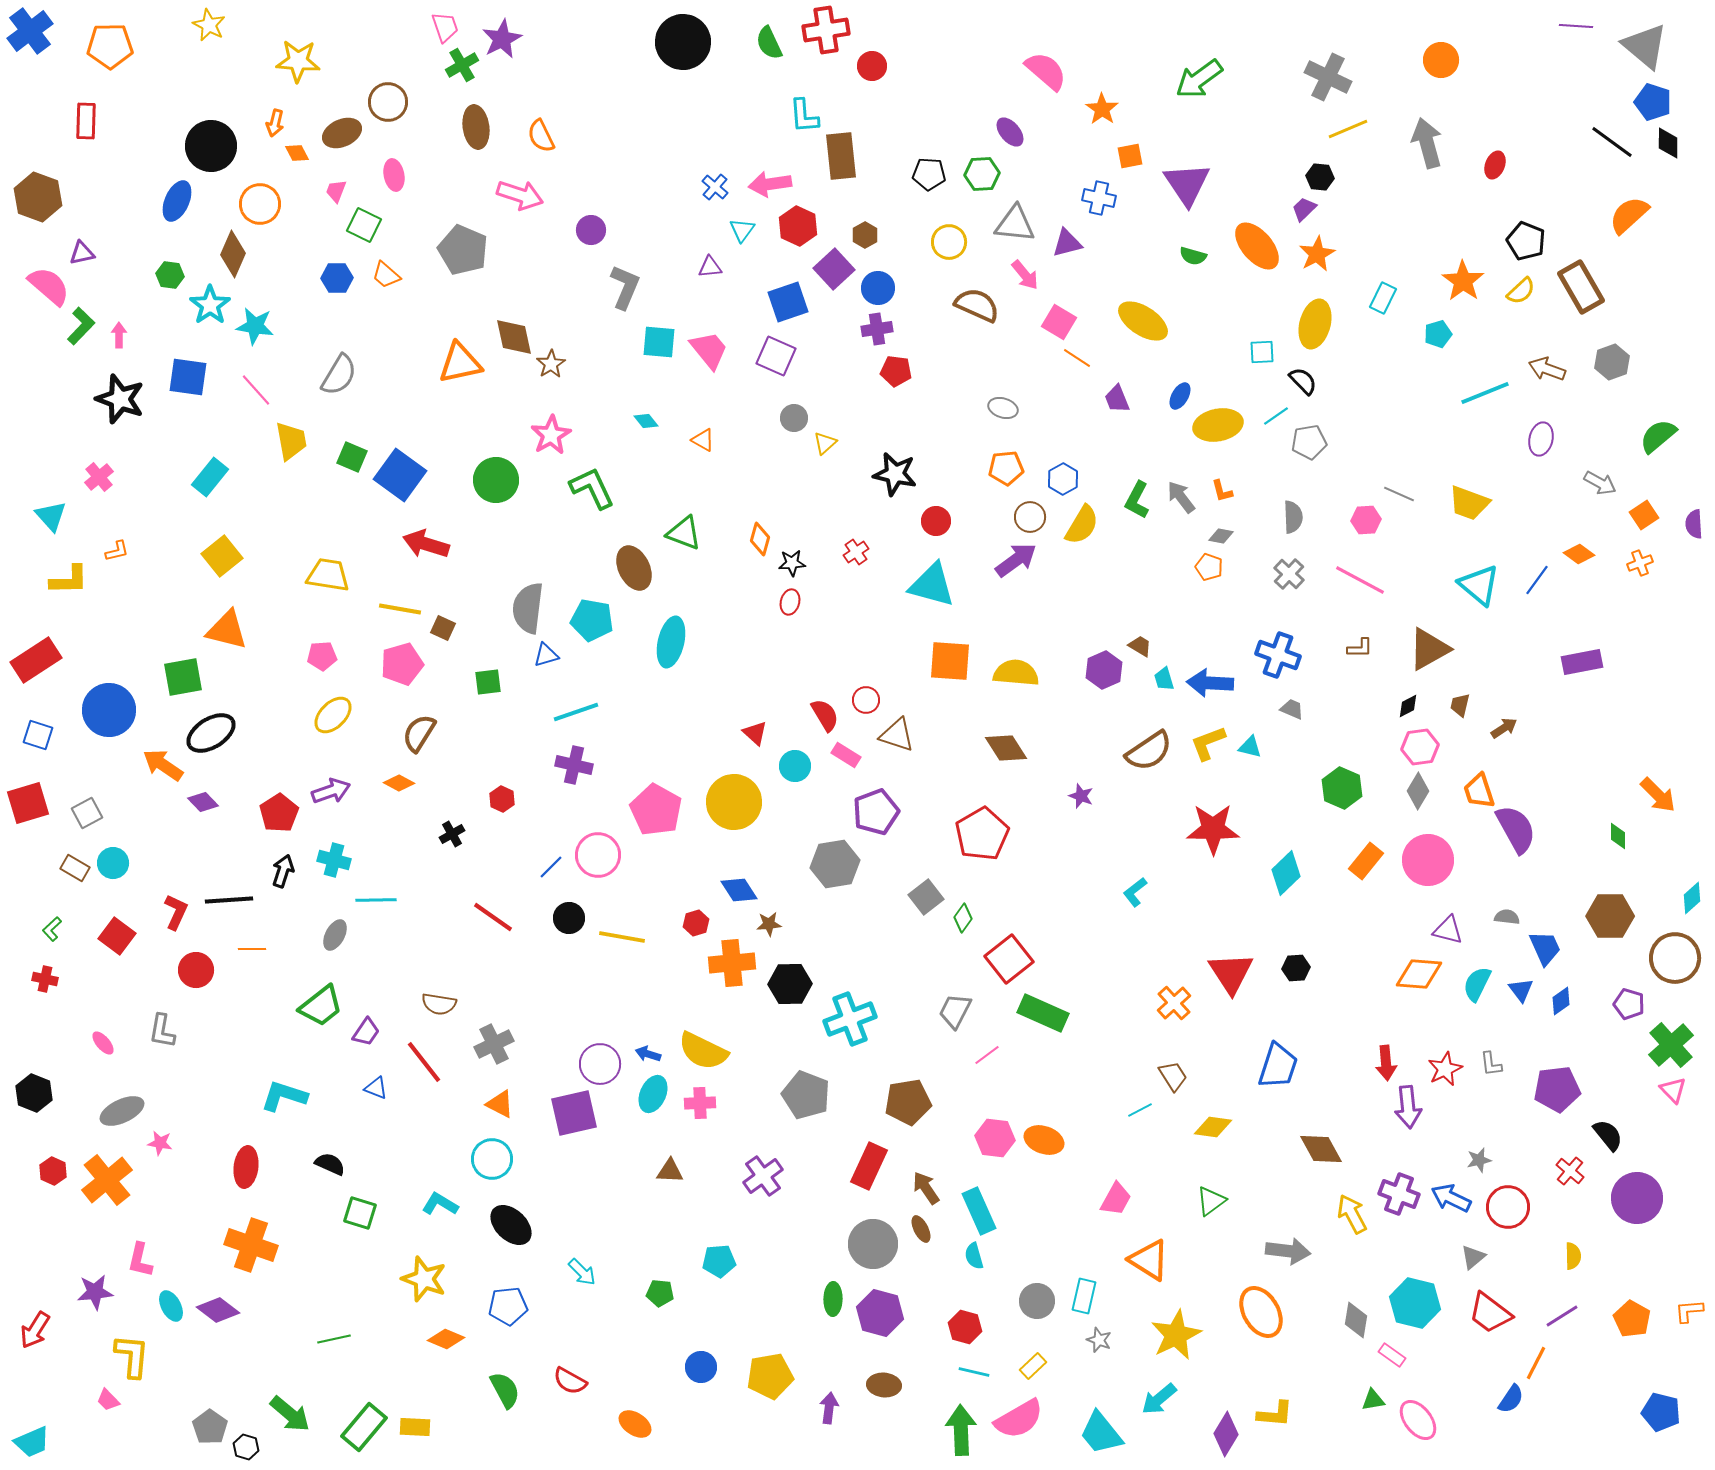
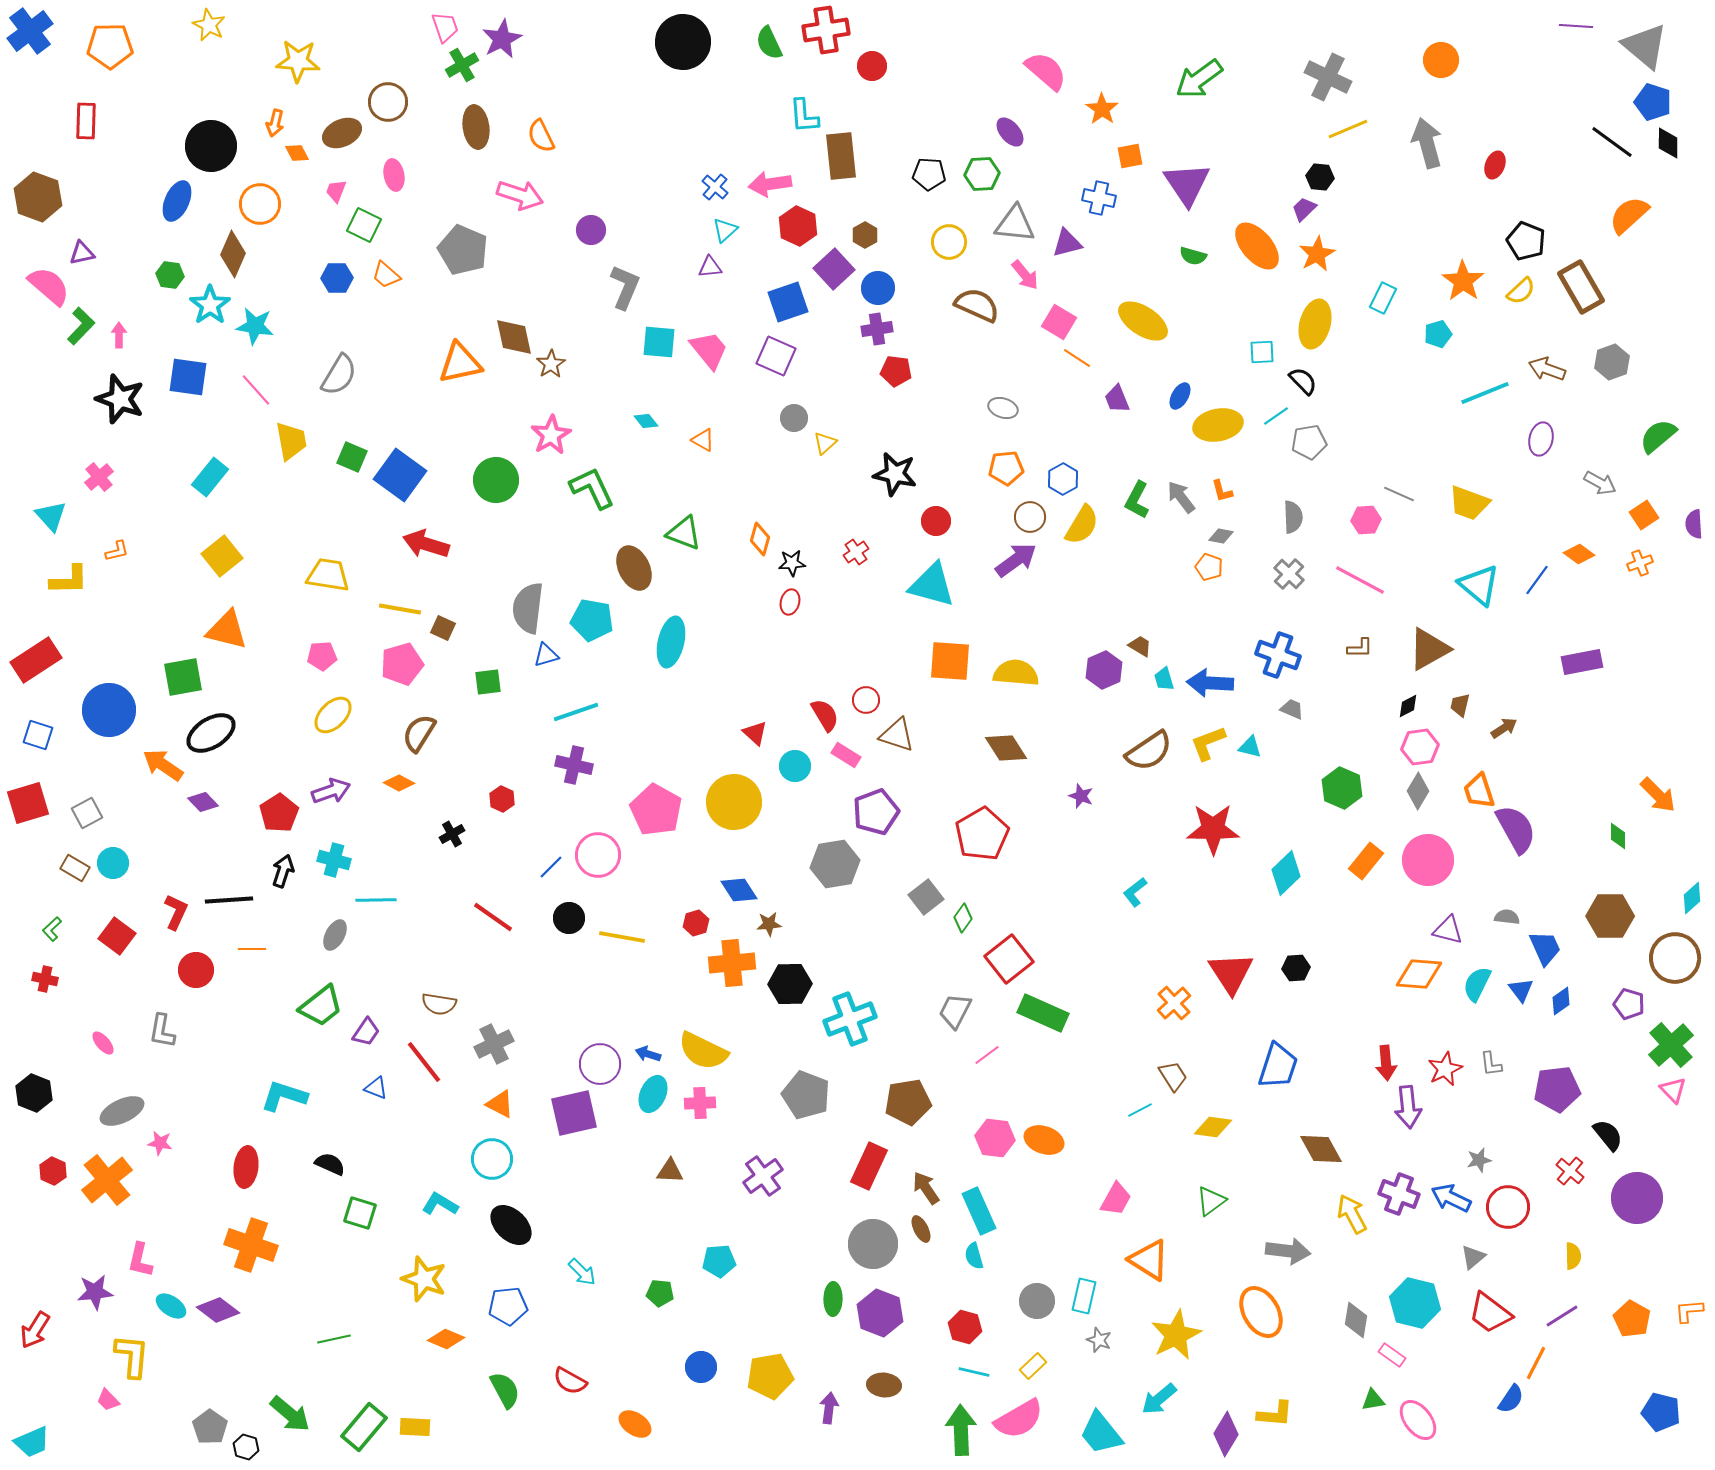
cyan triangle at (742, 230): moved 17 px left; rotated 12 degrees clockwise
cyan ellipse at (171, 1306): rotated 28 degrees counterclockwise
purple hexagon at (880, 1313): rotated 6 degrees clockwise
